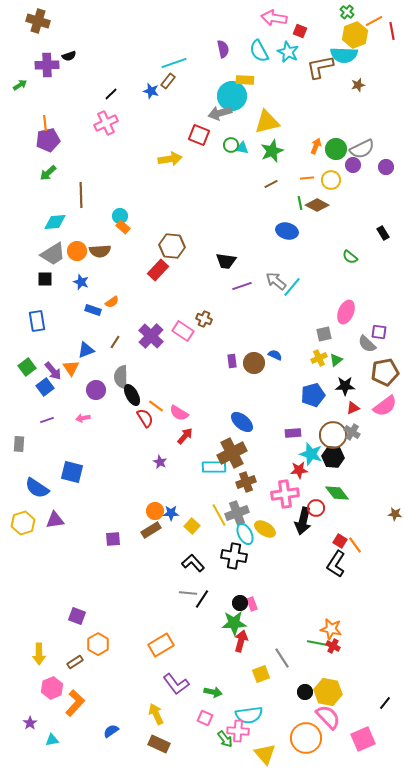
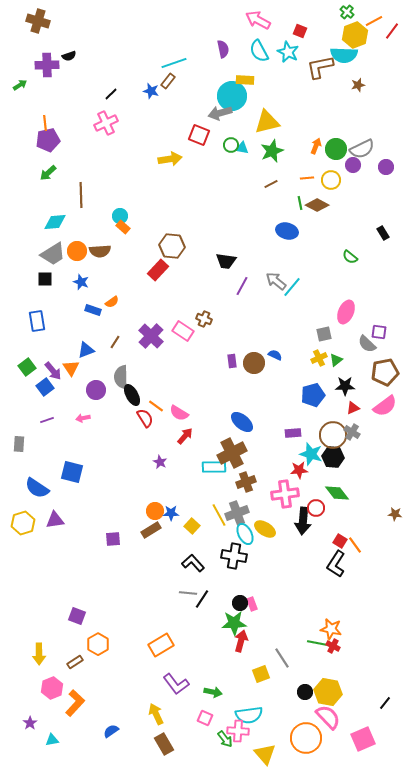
pink arrow at (274, 18): moved 16 px left, 2 px down; rotated 20 degrees clockwise
red line at (392, 31): rotated 48 degrees clockwise
purple line at (242, 286): rotated 42 degrees counterclockwise
black arrow at (303, 521): rotated 8 degrees counterclockwise
brown rectangle at (159, 744): moved 5 px right; rotated 35 degrees clockwise
